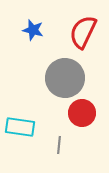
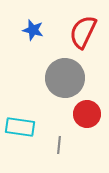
red circle: moved 5 px right, 1 px down
